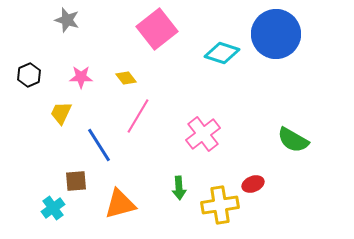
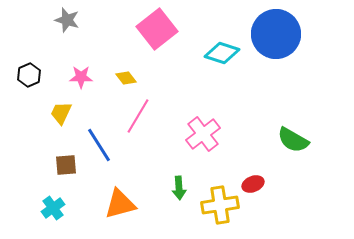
brown square: moved 10 px left, 16 px up
